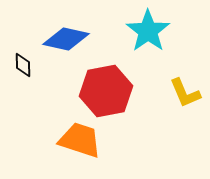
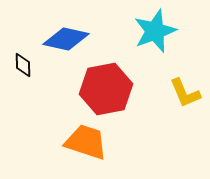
cyan star: moved 7 px right; rotated 15 degrees clockwise
red hexagon: moved 2 px up
orange trapezoid: moved 6 px right, 2 px down
